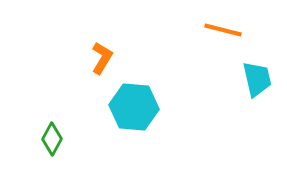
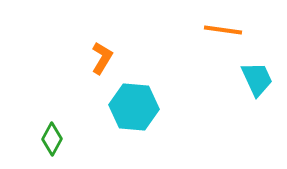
orange line: rotated 6 degrees counterclockwise
cyan trapezoid: rotated 12 degrees counterclockwise
